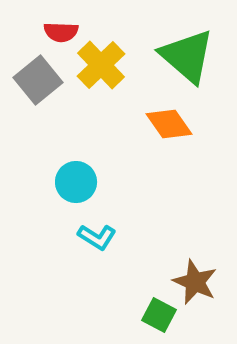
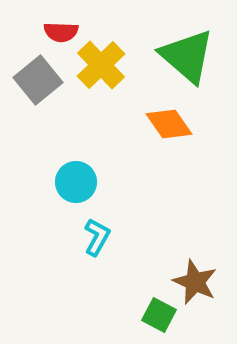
cyan L-shape: rotated 93 degrees counterclockwise
